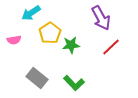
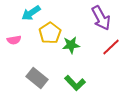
green L-shape: moved 1 px right
